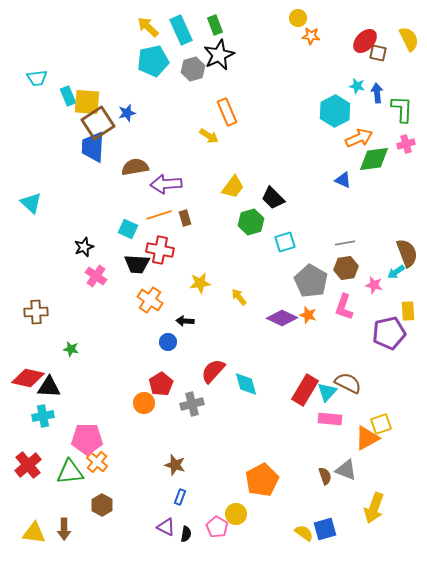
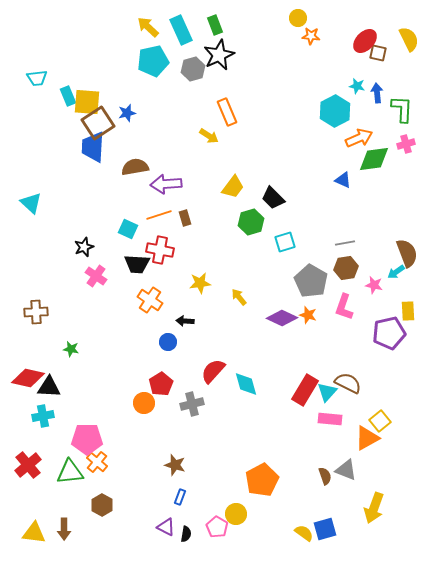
yellow square at (381, 424): moved 1 px left, 3 px up; rotated 20 degrees counterclockwise
